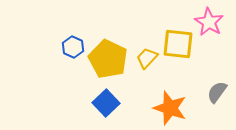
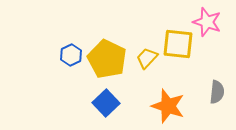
pink star: moved 2 px left; rotated 12 degrees counterclockwise
blue hexagon: moved 2 px left, 8 px down; rotated 10 degrees clockwise
yellow pentagon: moved 1 px left
gray semicircle: rotated 150 degrees clockwise
orange star: moved 2 px left, 2 px up
